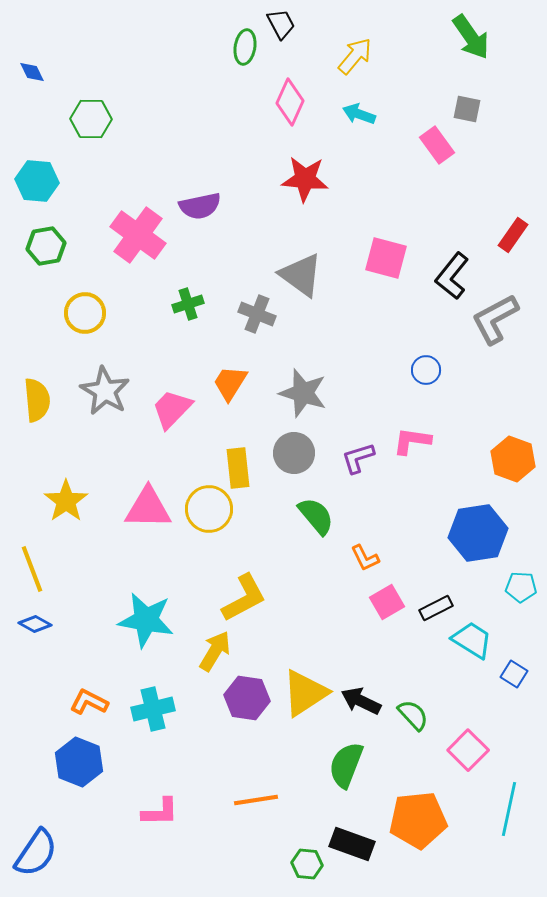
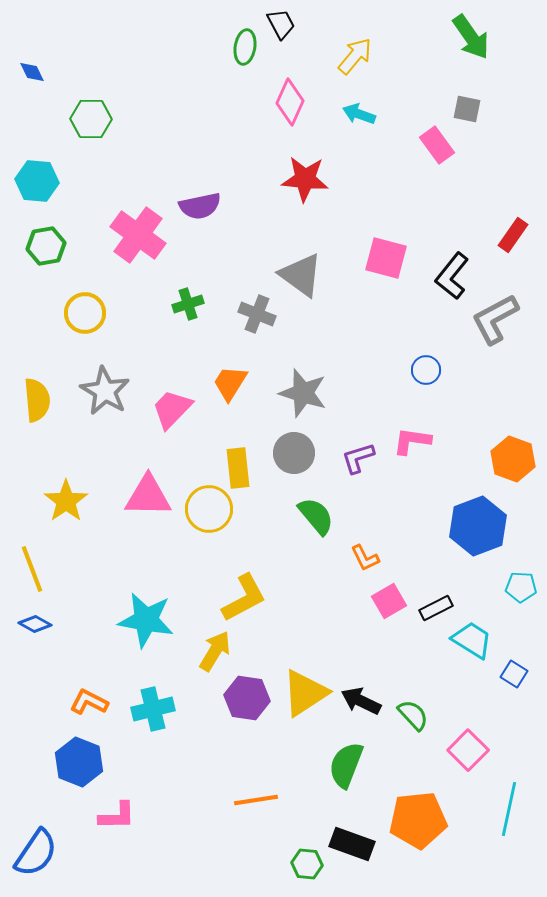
pink triangle at (148, 508): moved 12 px up
blue hexagon at (478, 533): moved 7 px up; rotated 12 degrees counterclockwise
pink square at (387, 602): moved 2 px right, 1 px up
pink L-shape at (160, 812): moved 43 px left, 4 px down
